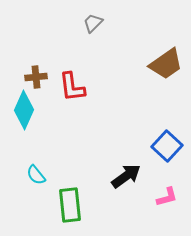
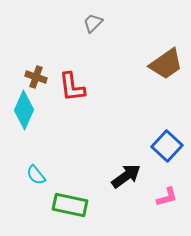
brown cross: rotated 25 degrees clockwise
green rectangle: rotated 72 degrees counterclockwise
